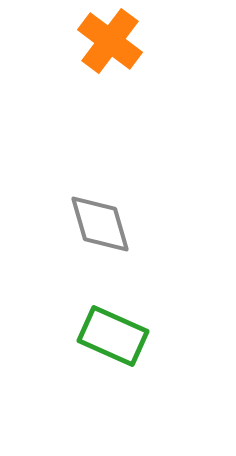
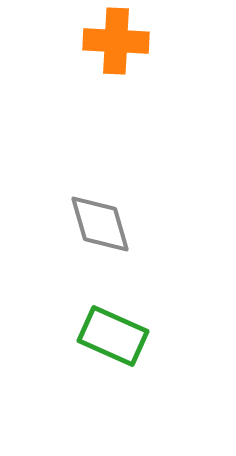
orange cross: moved 6 px right; rotated 34 degrees counterclockwise
